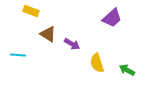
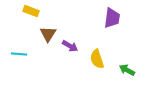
purple trapezoid: rotated 40 degrees counterclockwise
brown triangle: rotated 30 degrees clockwise
purple arrow: moved 2 px left, 2 px down
cyan line: moved 1 px right, 1 px up
yellow semicircle: moved 4 px up
